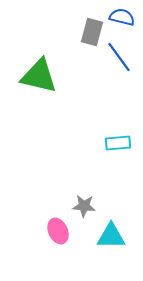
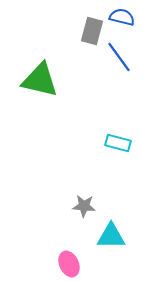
gray rectangle: moved 1 px up
green triangle: moved 1 px right, 4 px down
cyan rectangle: rotated 20 degrees clockwise
pink ellipse: moved 11 px right, 33 px down
